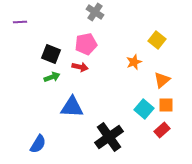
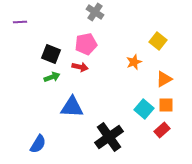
yellow square: moved 1 px right, 1 px down
orange triangle: moved 2 px right, 1 px up; rotated 12 degrees clockwise
